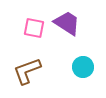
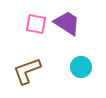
pink square: moved 2 px right, 4 px up
cyan circle: moved 2 px left
